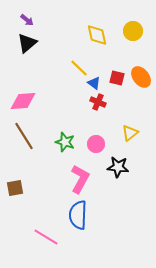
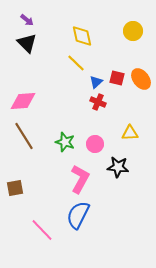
yellow diamond: moved 15 px left, 1 px down
black triangle: rotated 35 degrees counterclockwise
yellow line: moved 3 px left, 5 px up
orange ellipse: moved 2 px down
blue triangle: moved 2 px right, 1 px up; rotated 40 degrees clockwise
yellow triangle: rotated 36 degrees clockwise
pink circle: moved 1 px left
blue semicircle: rotated 24 degrees clockwise
pink line: moved 4 px left, 7 px up; rotated 15 degrees clockwise
